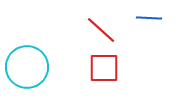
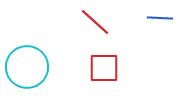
blue line: moved 11 px right
red line: moved 6 px left, 8 px up
